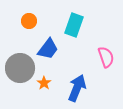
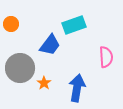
orange circle: moved 18 px left, 3 px down
cyan rectangle: rotated 50 degrees clockwise
blue trapezoid: moved 2 px right, 4 px up
pink semicircle: rotated 15 degrees clockwise
blue arrow: rotated 12 degrees counterclockwise
